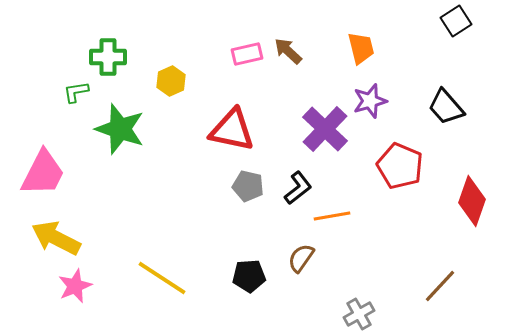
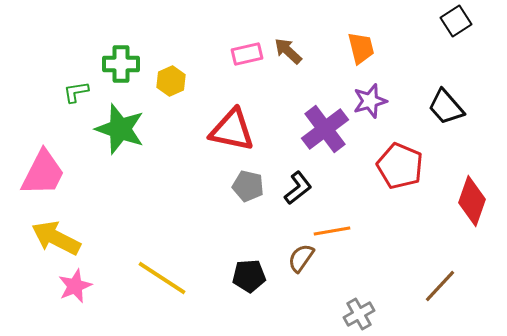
green cross: moved 13 px right, 7 px down
purple cross: rotated 9 degrees clockwise
orange line: moved 15 px down
